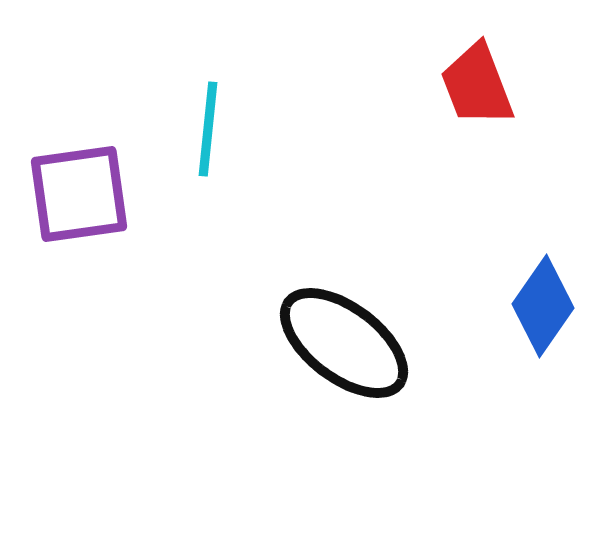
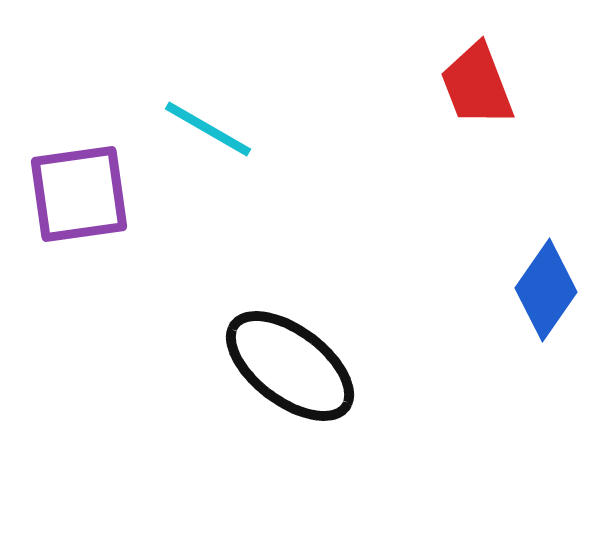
cyan line: rotated 66 degrees counterclockwise
blue diamond: moved 3 px right, 16 px up
black ellipse: moved 54 px left, 23 px down
